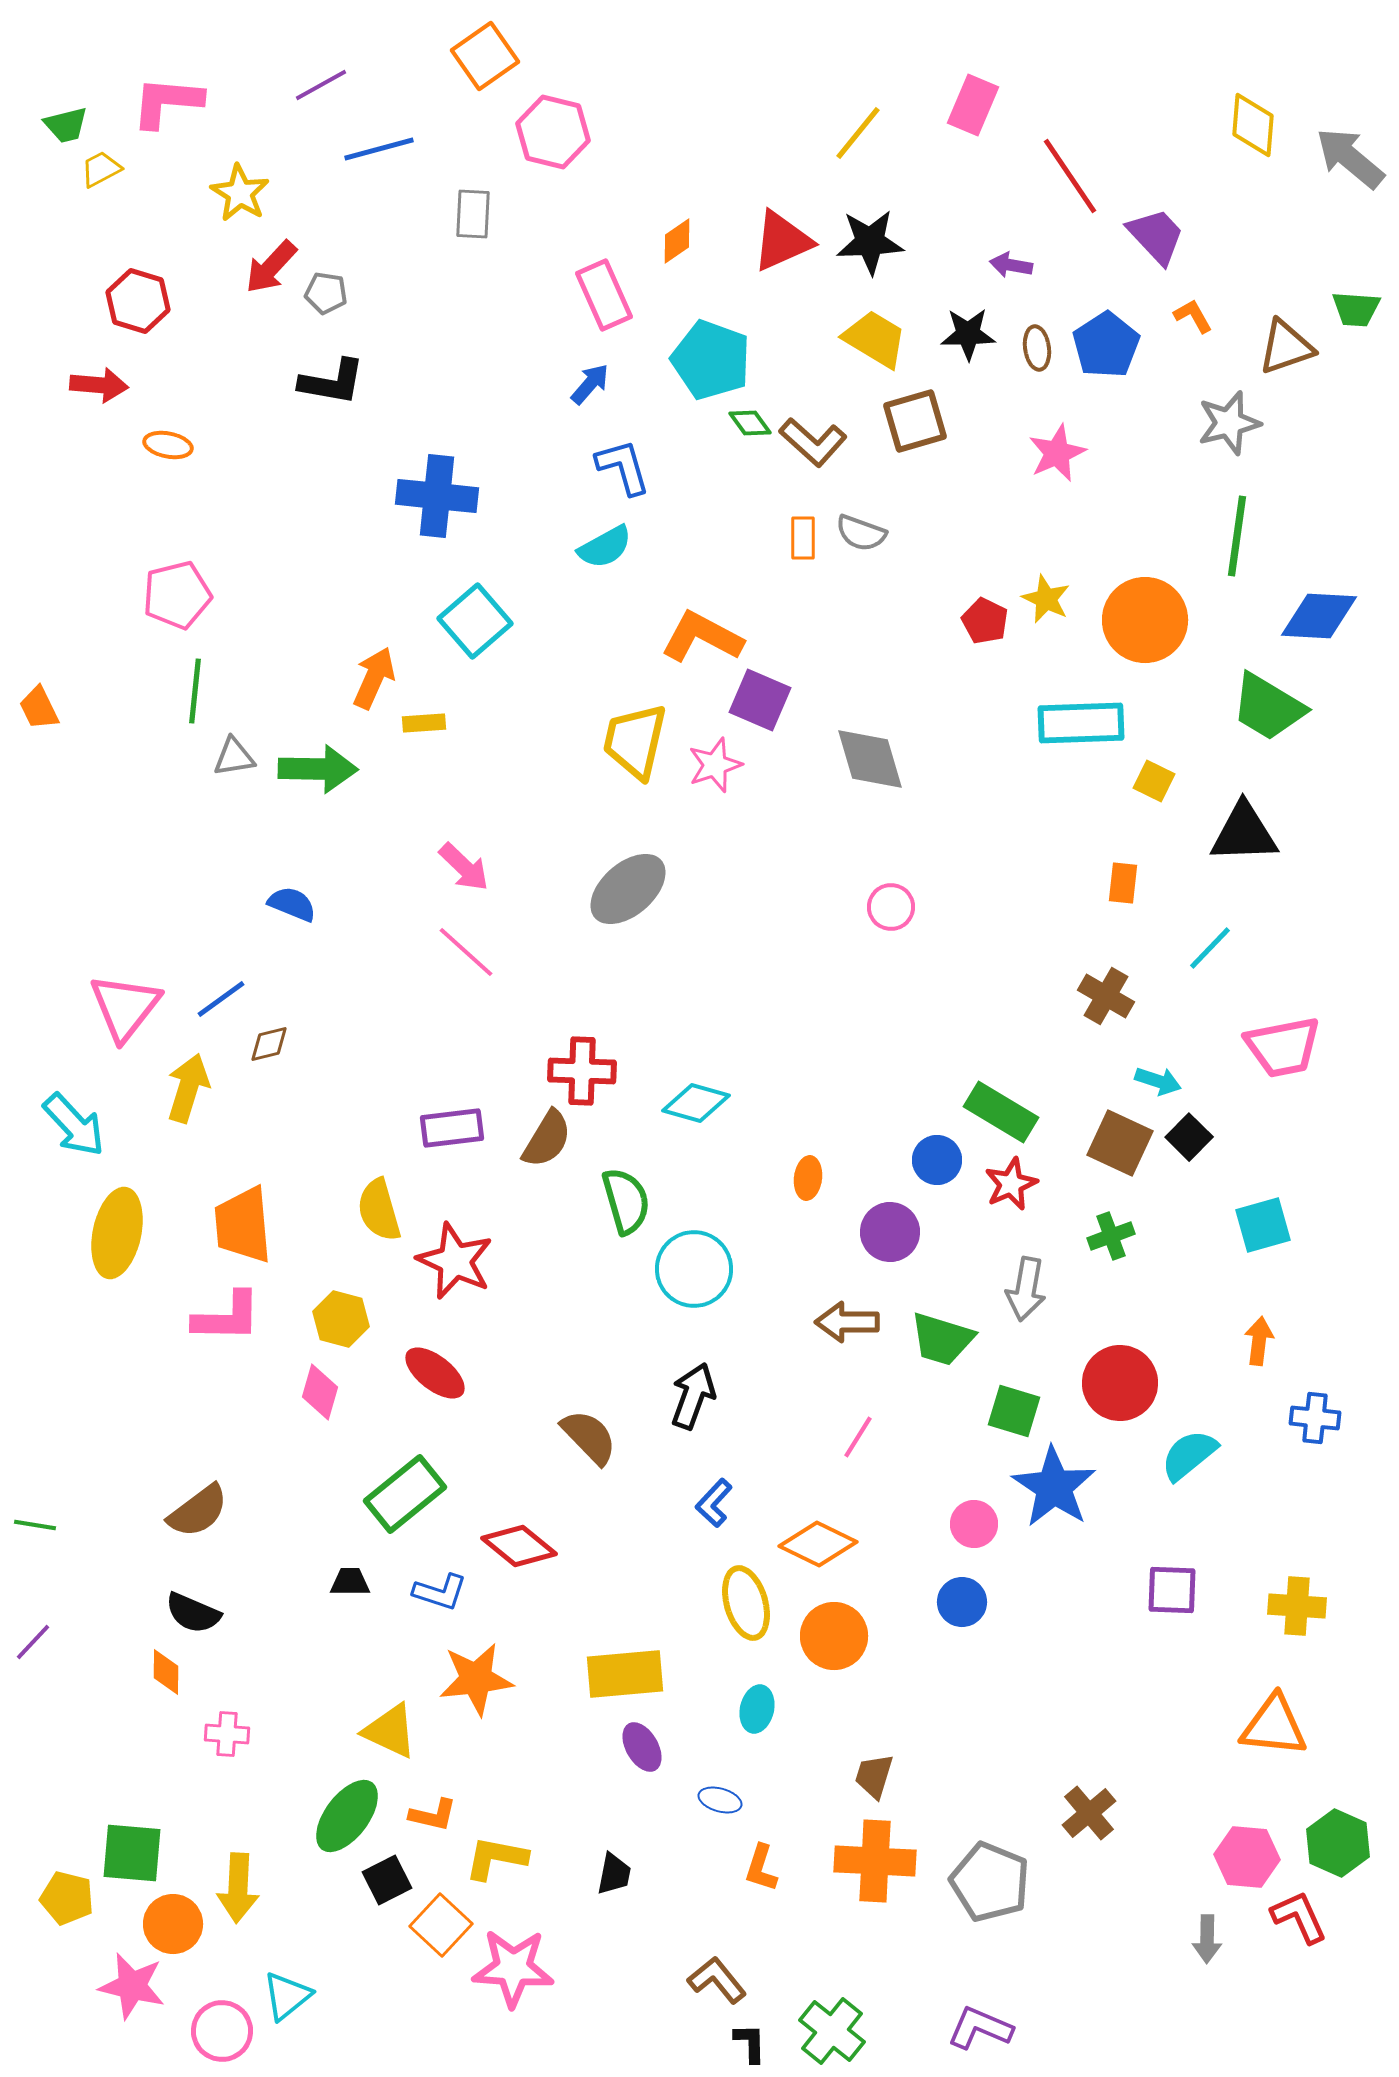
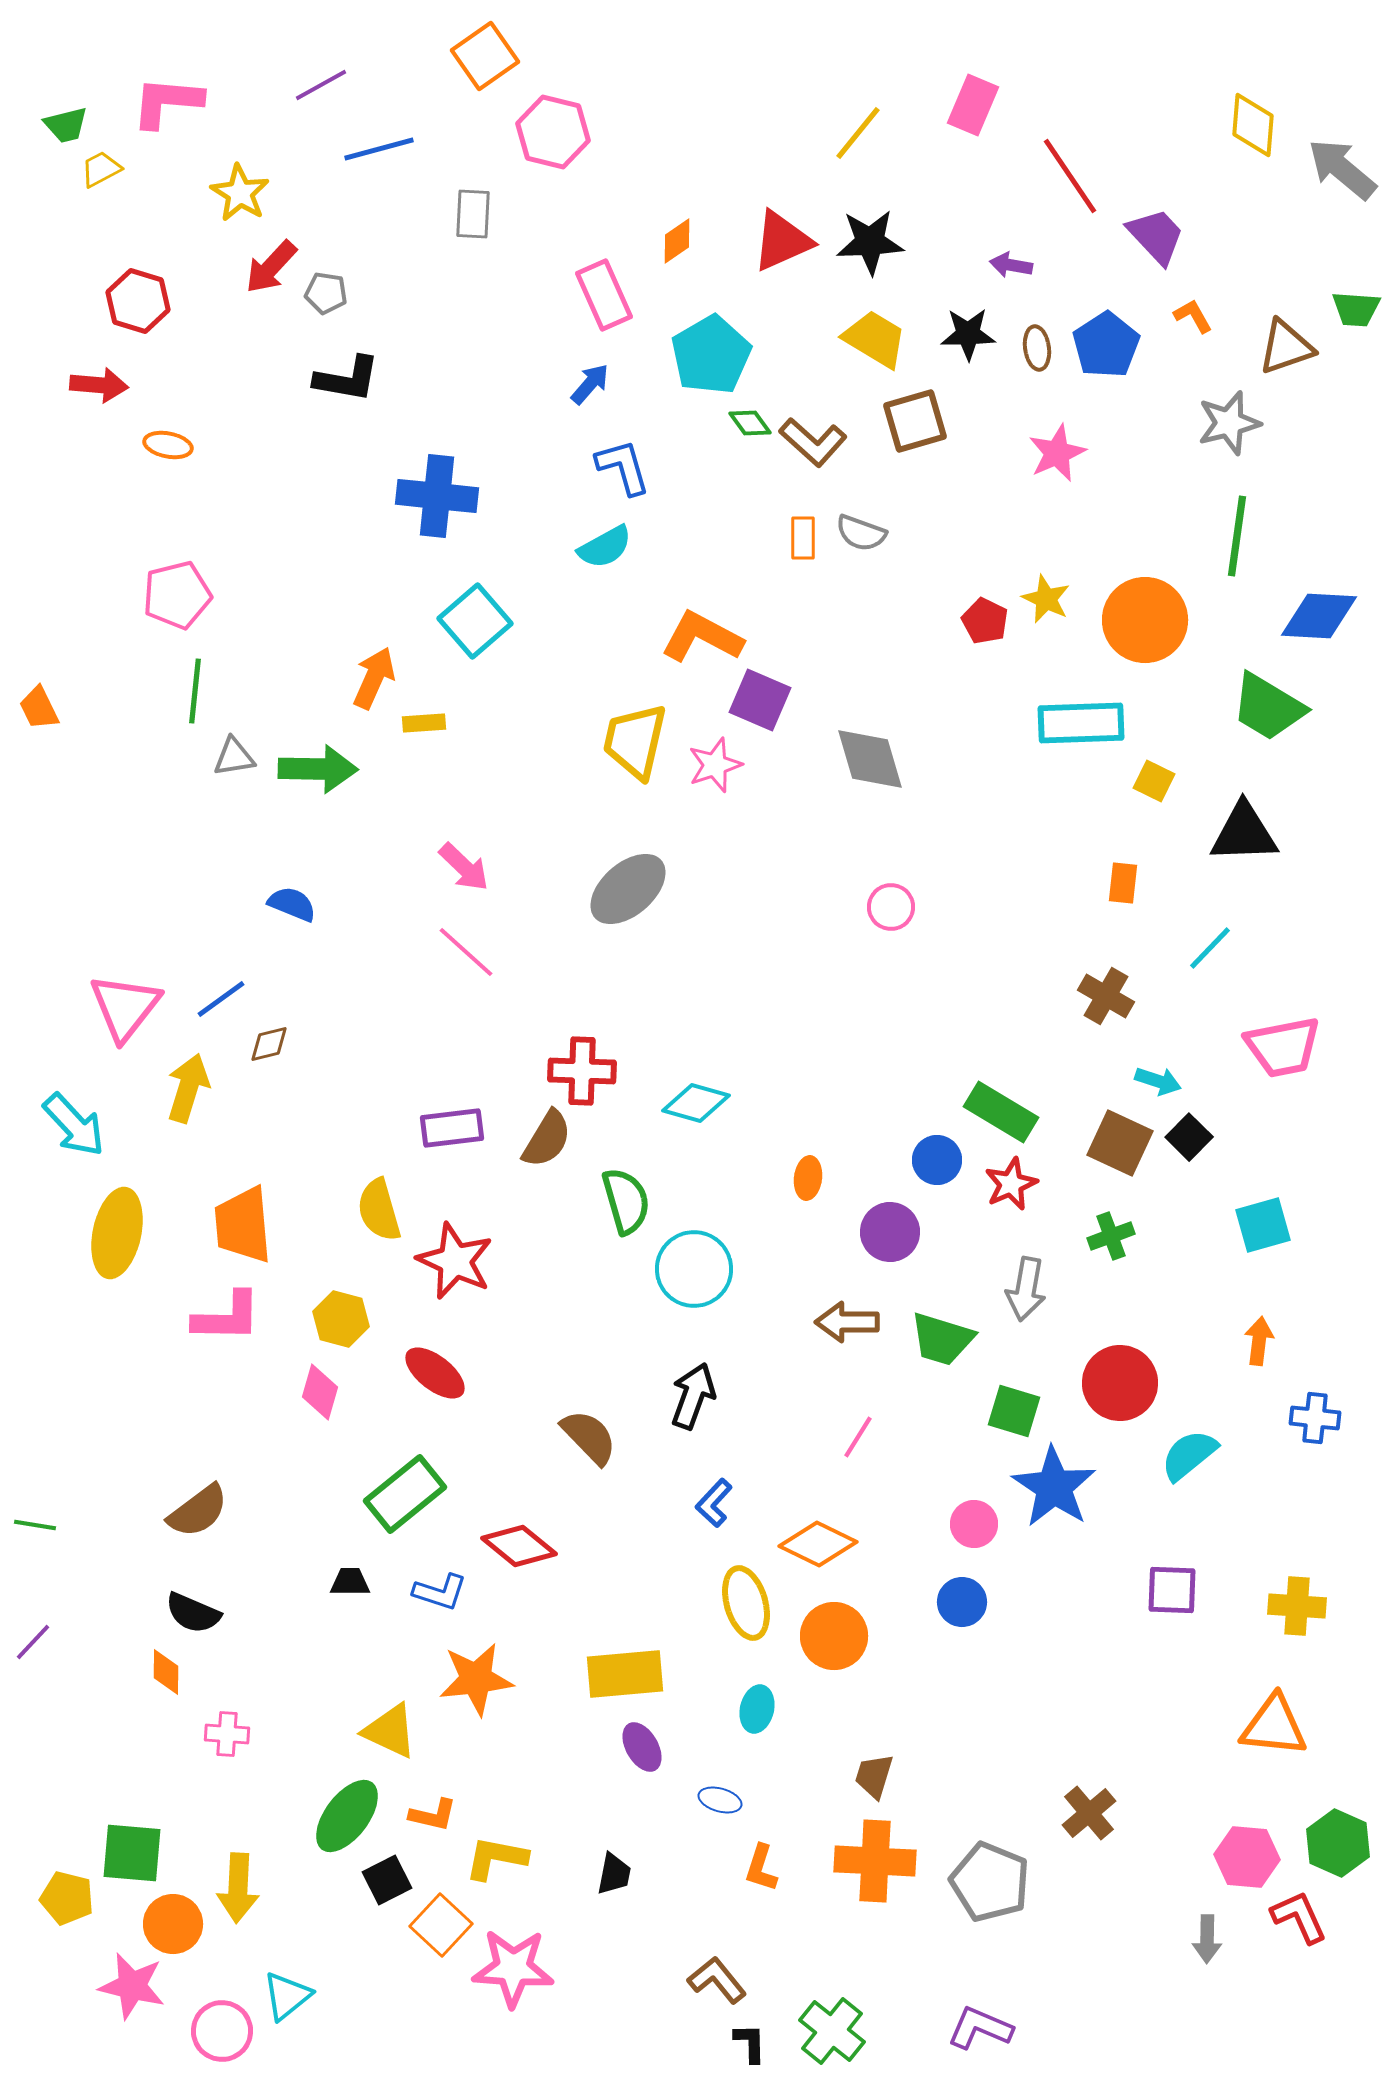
gray arrow at (1350, 158): moved 8 px left, 11 px down
cyan pentagon at (711, 360): moved 5 px up; rotated 22 degrees clockwise
black L-shape at (332, 382): moved 15 px right, 3 px up
